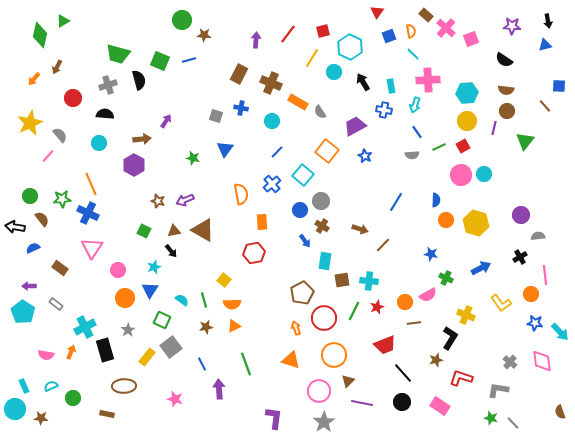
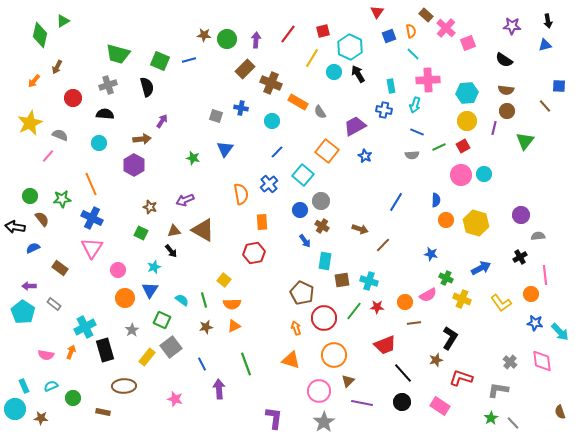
green circle at (182, 20): moved 45 px right, 19 px down
pink square at (471, 39): moved 3 px left, 4 px down
brown rectangle at (239, 74): moved 6 px right, 5 px up; rotated 18 degrees clockwise
orange arrow at (34, 79): moved 2 px down
black semicircle at (139, 80): moved 8 px right, 7 px down
black arrow at (363, 82): moved 5 px left, 8 px up
purple arrow at (166, 121): moved 4 px left
blue line at (417, 132): rotated 32 degrees counterclockwise
gray semicircle at (60, 135): rotated 28 degrees counterclockwise
blue cross at (272, 184): moved 3 px left
brown star at (158, 201): moved 8 px left, 6 px down
blue cross at (88, 213): moved 4 px right, 5 px down
green square at (144, 231): moved 3 px left, 2 px down
cyan cross at (369, 281): rotated 12 degrees clockwise
brown pentagon at (302, 293): rotated 20 degrees counterclockwise
gray rectangle at (56, 304): moved 2 px left
red star at (377, 307): rotated 24 degrees clockwise
green line at (354, 311): rotated 12 degrees clockwise
yellow cross at (466, 315): moved 4 px left, 16 px up
gray star at (128, 330): moved 4 px right
brown rectangle at (107, 414): moved 4 px left, 2 px up
green star at (491, 418): rotated 24 degrees clockwise
